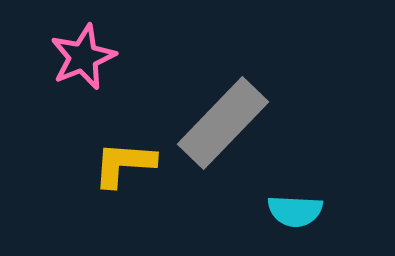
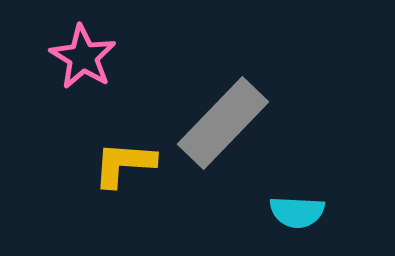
pink star: rotated 18 degrees counterclockwise
cyan semicircle: moved 2 px right, 1 px down
